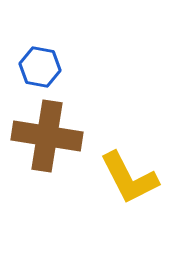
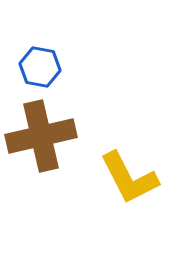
brown cross: moved 6 px left; rotated 22 degrees counterclockwise
